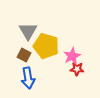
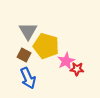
pink star: moved 6 px left, 5 px down
blue arrow: rotated 15 degrees counterclockwise
